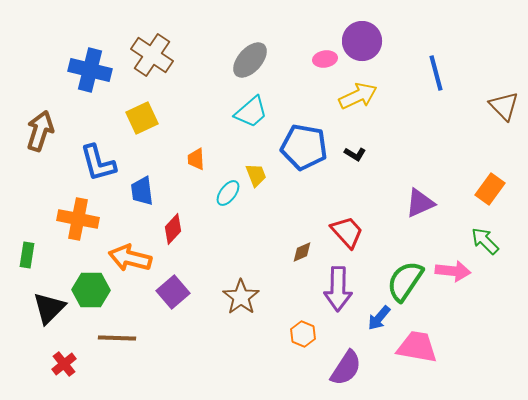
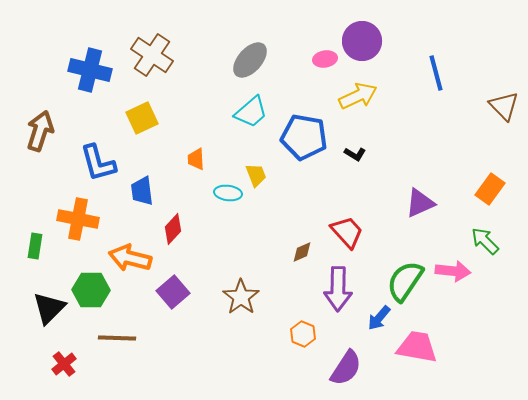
blue pentagon: moved 10 px up
cyan ellipse: rotated 60 degrees clockwise
green rectangle: moved 8 px right, 9 px up
